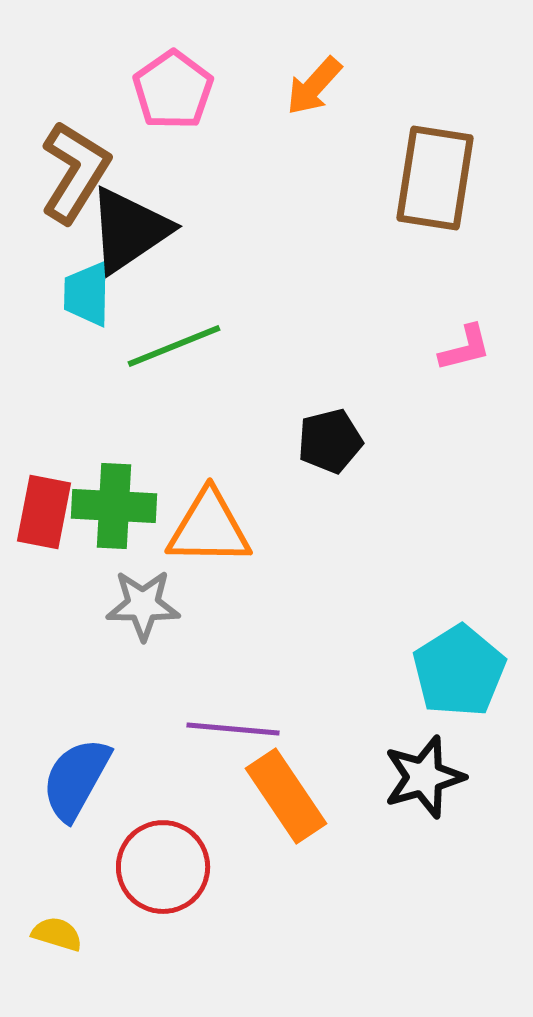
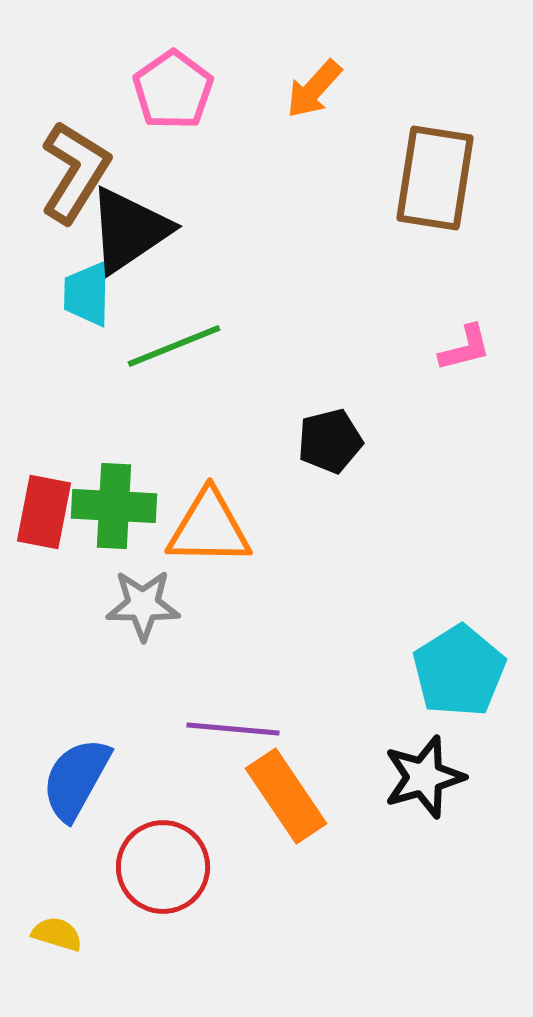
orange arrow: moved 3 px down
